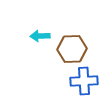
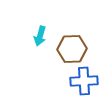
cyan arrow: rotated 72 degrees counterclockwise
